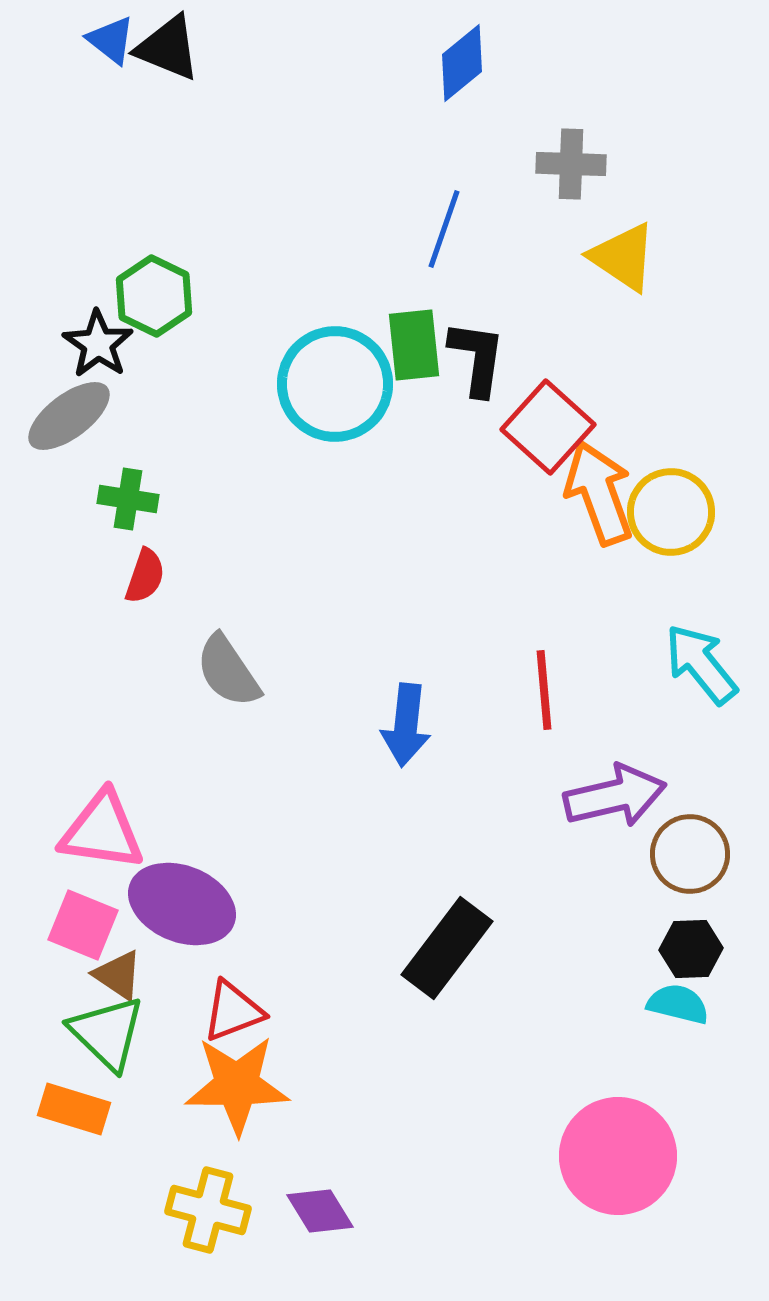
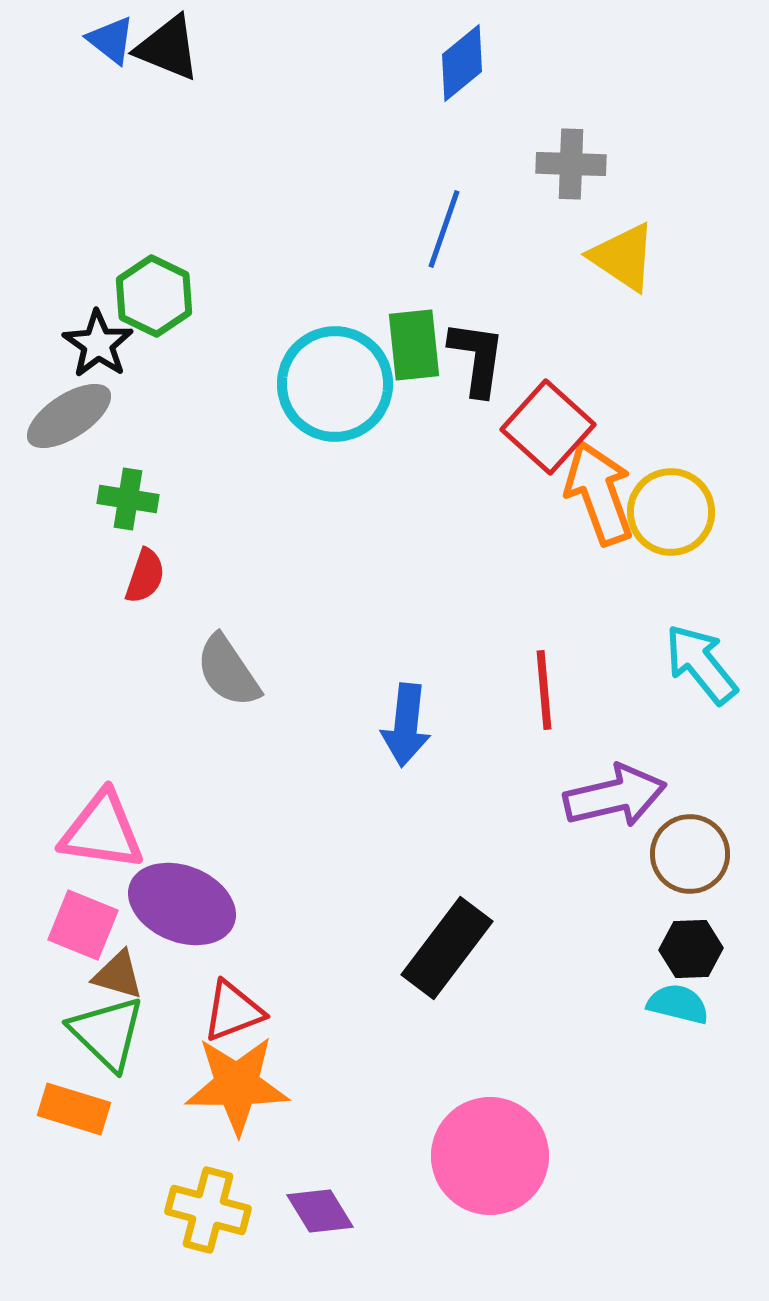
gray ellipse: rotated 4 degrees clockwise
brown triangle: rotated 18 degrees counterclockwise
pink circle: moved 128 px left
